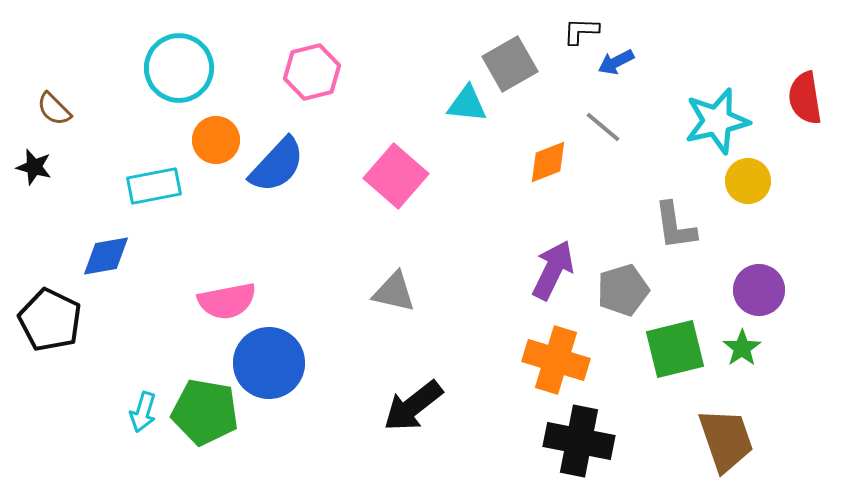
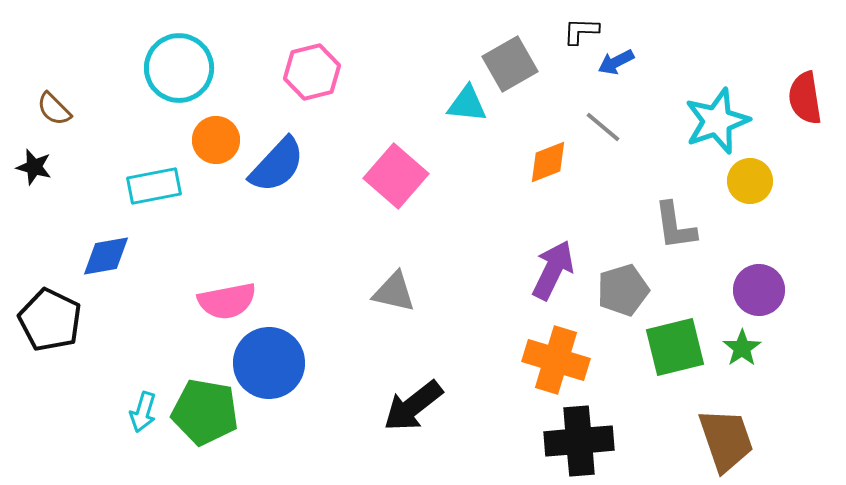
cyan star: rotated 6 degrees counterclockwise
yellow circle: moved 2 px right
green square: moved 2 px up
black cross: rotated 16 degrees counterclockwise
